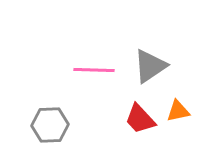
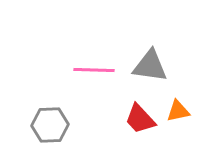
gray triangle: rotated 42 degrees clockwise
